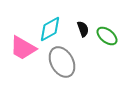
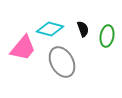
cyan diamond: rotated 44 degrees clockwise
green ellipse: rotated 60 degrees clockwise
pink trapezoid: rotated 80 degrees counterclockwise
